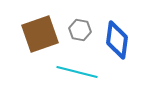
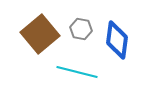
gray hexagon: moved 1 px right, 1 px up
brown square: rotated 21 degrees counterclockwise
